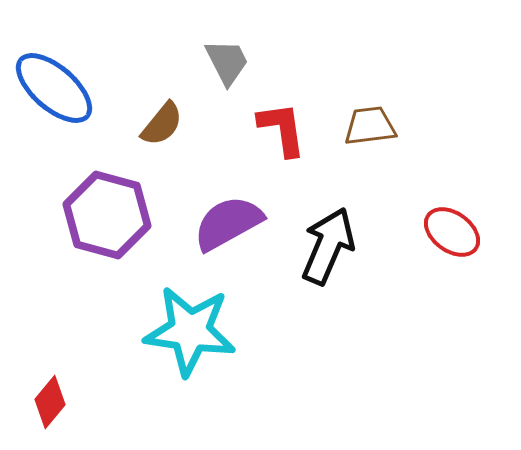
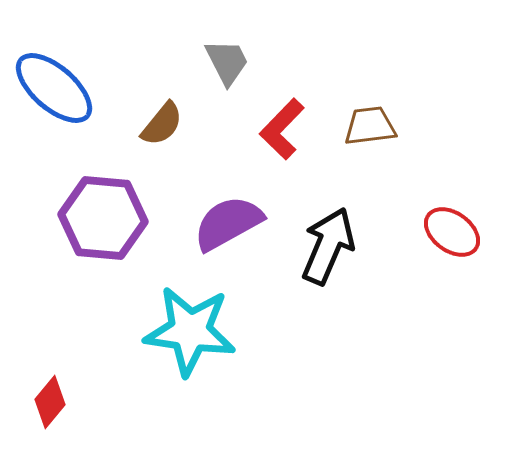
red L-shape: rotated 128 degrees counterclockwise
purple hexagon: moved 4 px left, 3 px down; rotated 10 degrees counterclockwise
